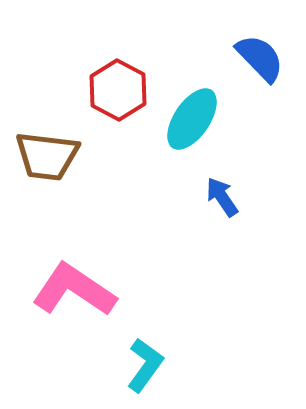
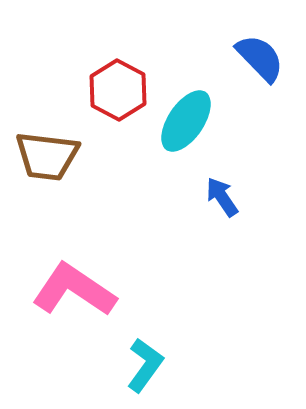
cyan ellipse: moved 6 px left, 2 px down
